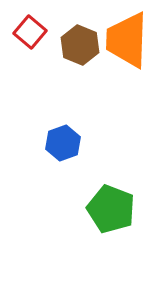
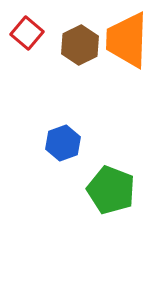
red square: moved 3 px left, 1 px down
brown hexagon: rotated 12 degrees clockwise
green pentagon: moved 19 px up
